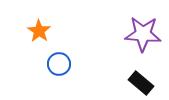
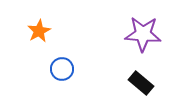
orange star: rotated 10 degrees clockwise
blue circle: moved 3 px right, 5 px down
